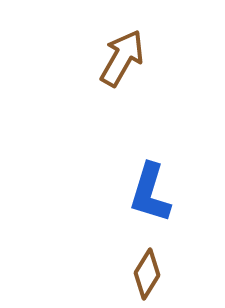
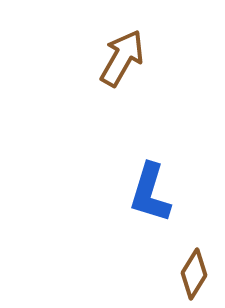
brown diamond: moved 47 px right
